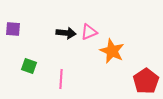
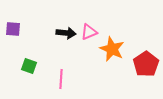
orange star: moved 2 px up
red pentagon: moved 17 px up
